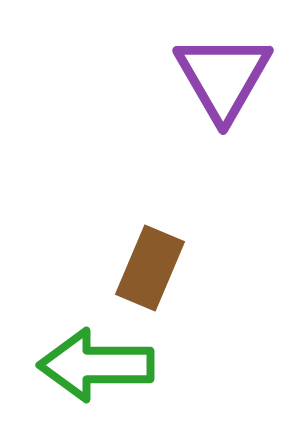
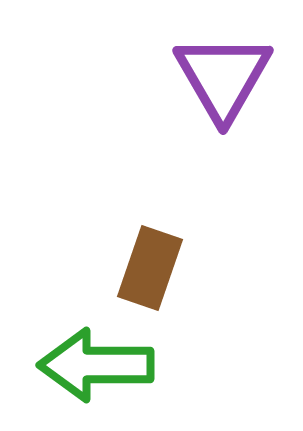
brown rectangle: rotated 4 degrees counterclockwise
